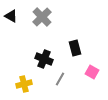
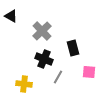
gray cross: moved 14 px down
black rectangle: moved 2 px left
pink square: moved 3 px left; rotated 24 degrees counterclockwise
gray line: moved 2 px left, 2 px up
yellow cross: rotated 21 degrees clockwise
